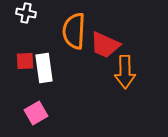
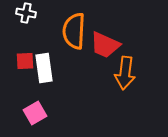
orange arrow: moved 1 px down; rotated 8 degrees clockwise
pink square: moved 1 px left
